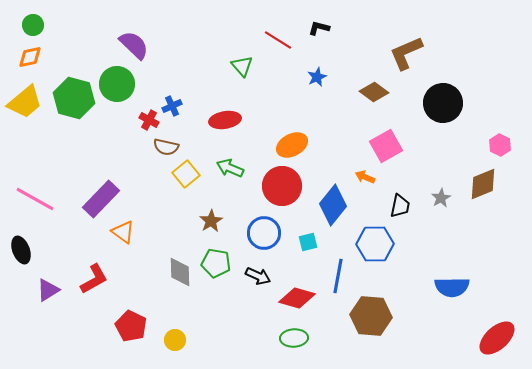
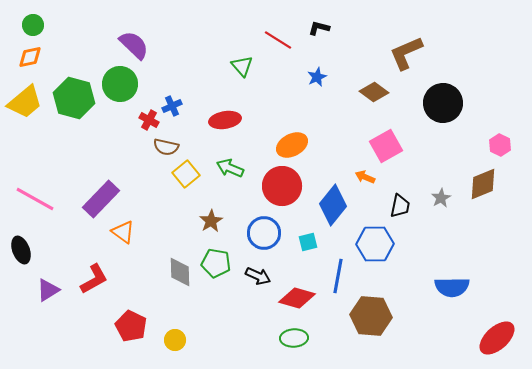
green circle at (117, 84): moved 3 px right
